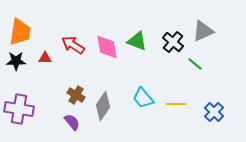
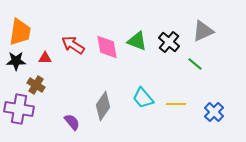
black cross: moved 4 px left
brown cross: moved 40 px left, 10 px up
